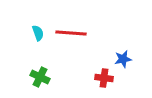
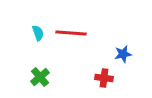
blue star: moved 5 px up
green cross: rotated 24 degrees clockwise
